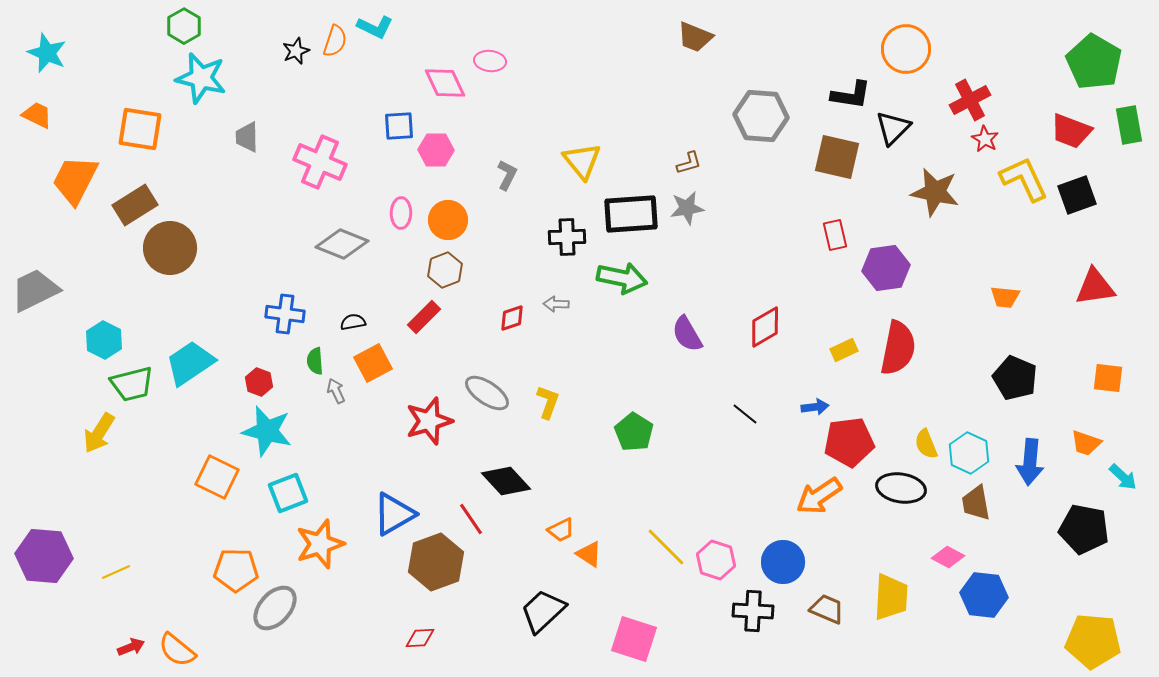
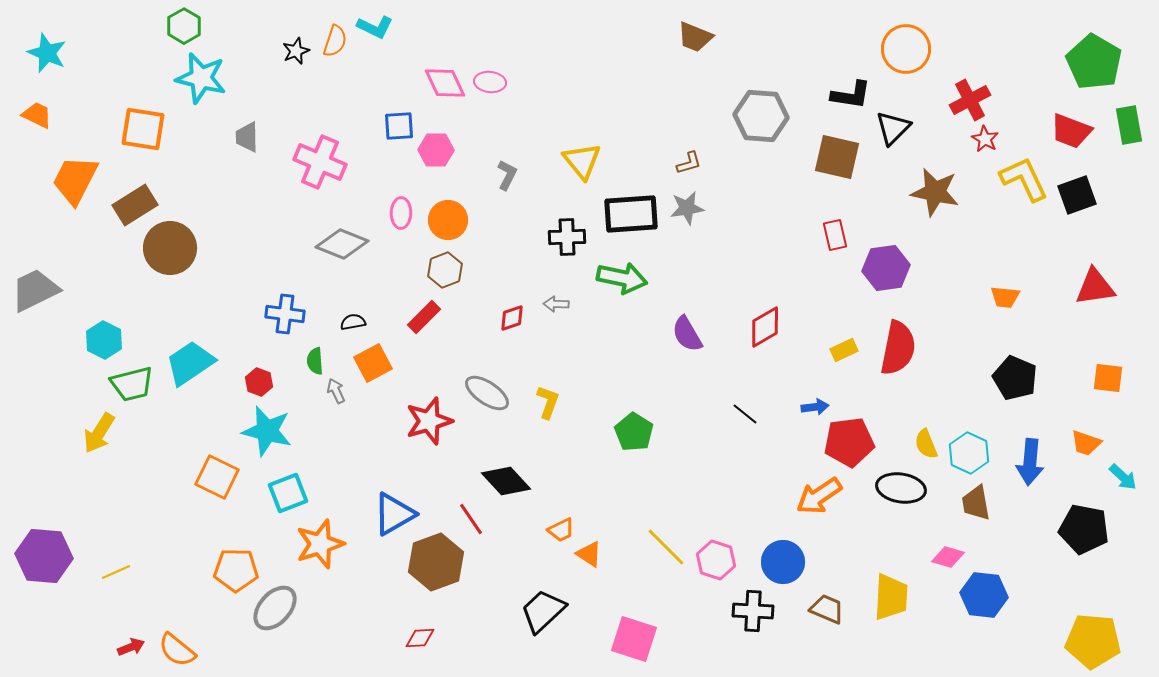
pink ellipse at (490, 61): moved 21 px down
orange square at (140, 129): moved 3 px right
pink diamond at (948, 557): rotated 12 degrees counterclockwise
